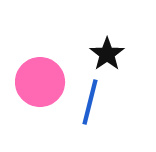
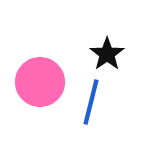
blue line: moved 1 px right
